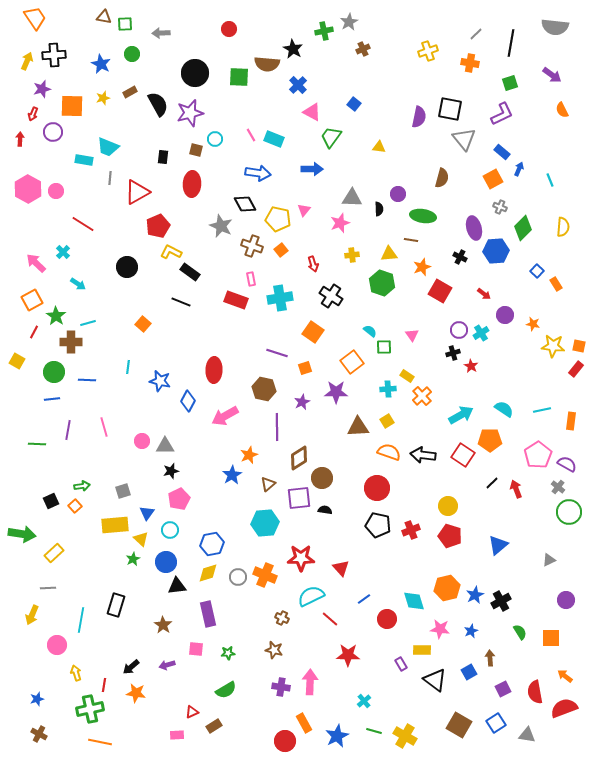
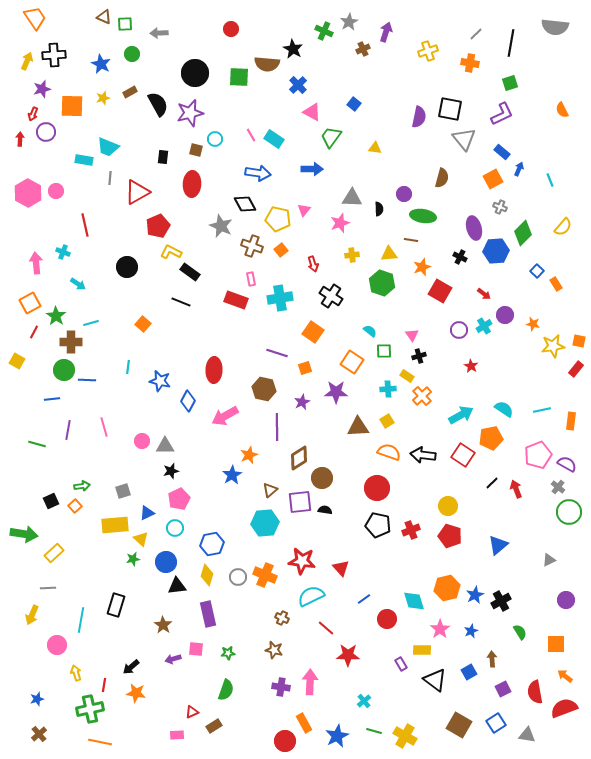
brown triangle at (104, 17): rotated 14 degrees clockwise
red circle at (229, 29): moved 2 px right
green cross at (324, 31): rotated 36 degrees clockwise
gray arrow at (161, 33): moved 2 px left
purple arrow at (552, 75): moved 166 px left, 43 px up; rotated 108 degrees counterclockwise
purple circle at (53, 132): moved 7 px left
cyan rectangle at (274, 139): rotated 12 degrees clockwise
yellow triangle at (379, 147): moved 4 px left, 1 px down
pink hexagon at (28, 189): moved 4 px down
purple circle at (398, 194): moved 6 px right
red line at (83, 224): moved 2 px right, 1 px down; rotated 45 degrees clockwise
yellow semicircle at (563, 227): rotated 36 degrees clockwise
green diamond at (523, 228): moved 5 px down
cyan cross at (63, 252): rotated 24 degrees counterclockwise
pink arrow at (36, 263): rotated 40 degrees clockwise
orange square at (32, 300): moved 2 px left, 3 px down
cyan line at (88, 323): moved 3 px right
cyan cross at (481, 333): moved 3 px right, 7 px up
yellow star at (553, 346): rotated 15 degrees counterclockwise
orange square at (579, 346): moved 5 px up
green square at (384, 347): moved 4 px down
black cross at (453, 353): moved 34 px left, 3 px down
orange square at (352, 362): rotated 20 degrees counterclockwise
green circle at (54, 372): moved 10 px right, 2 px up
orange pentagon at (490, 440): moved 1 px right, 2 px up; rotated 10 degrees counterclockwise
green line at (37, 444): rotated 12 degrees clockwise
pink pentagon at (538, 455): rotated 12 degrees clockwise
brown triangle at (268, 484): moved 2 px right, 6 px down
purple square at (299, 498): moved 1 px right, 4 px down
blue triangle at (147, 513): rotated 28 degrees clockwise
cyan circle at (170, 530): moved 5 px right, 2 px up
green arrow at (22, 534): moved 2 px right
red star at (301, 558): moved 1 px right, 3 px down; rotated 8 degrees clockwise
green star at (133, 559): rotated 16 degrees clockwise
yellow diamond at (208, 573): moved 1 px left, 2 px down; rotated 55 degrees counterclockwise
red line at (330, 619): moved 4 px left, 9 px down
pink star at (440, 629): rotated 30 degrees clockwise
orange square at (551, 638): moved 5 px right, 6 px down
brown arrow at (490, 658): moved 2 px right, 1 px down
purple arrow at (167, 665): moved 6 px right, 6 px up
green semicircle at (226, 690): rotated 40 degrees counterclockwise
brown cross at (39, 734): rotated 21 degrees clockwise
